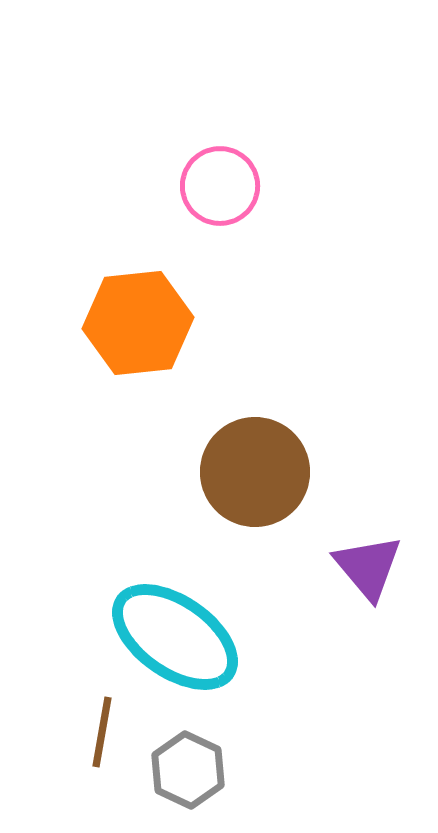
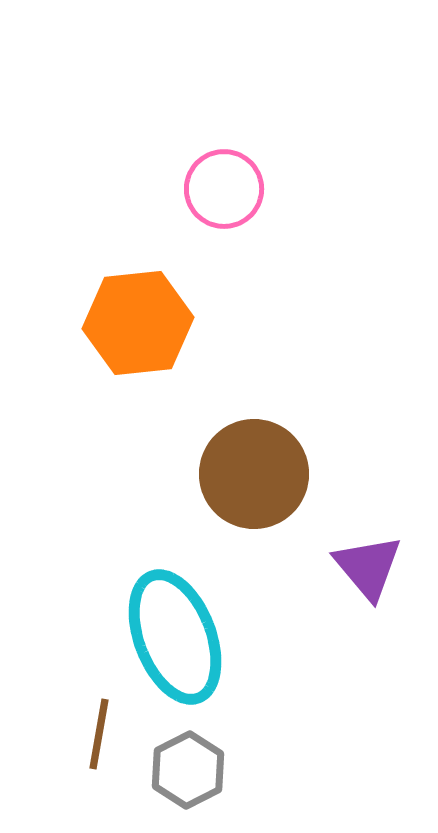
pink circle: moved 4 px right, 3 px down
brown circle: moved 1 px left, 2 px down
cyan ellipse: rotated 34 degrees clockwise
brown line: moved 3 px left, 2 px down
gray hexagon: rotated 8 degrees clockwise
